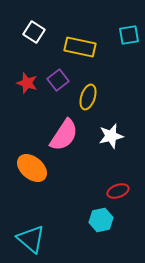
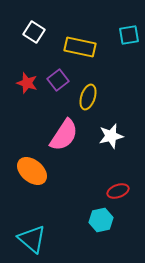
orange ellipse: moved 3 px down
cyan triangle: moved 1 px right
